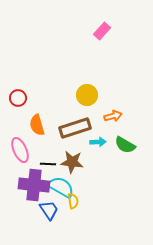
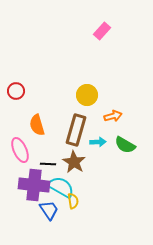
red circle: moved 2 px left, 7 px up
brown rectangle: moved 1 px right, 2 px down; rotated 56 degrees counterclockwise
brown star: moved 2 px right; rotated 25 degrees clockwise
